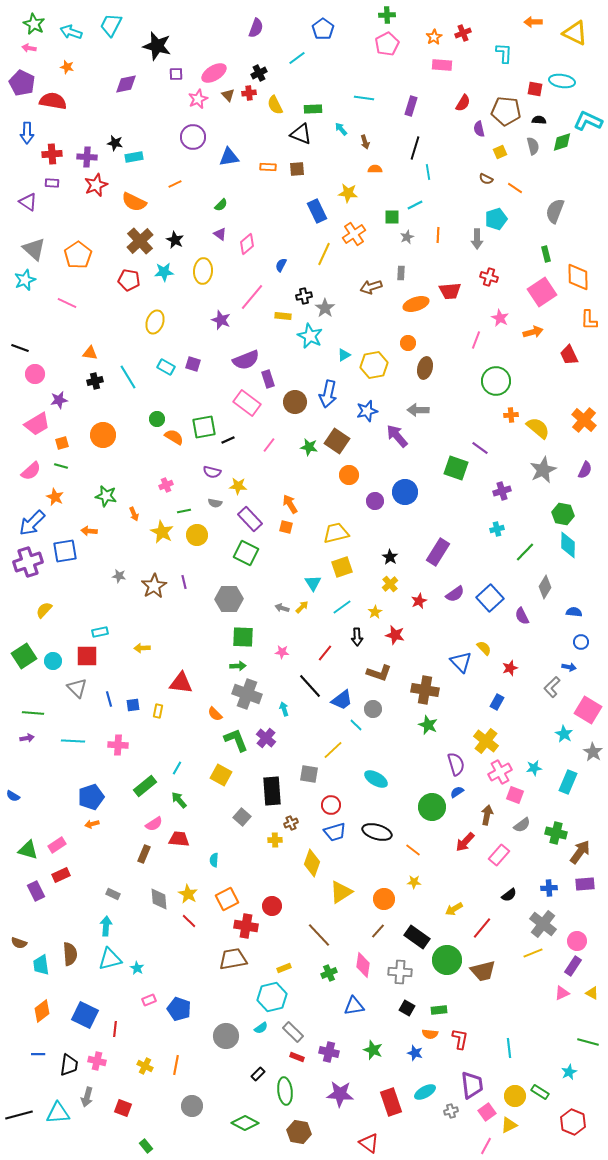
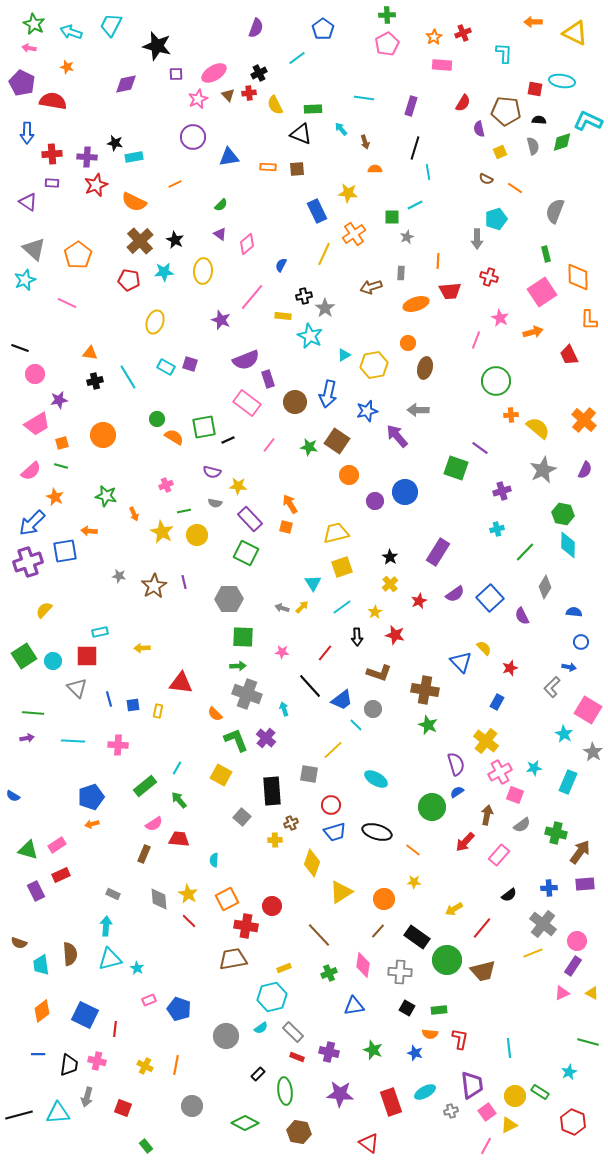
orange line at (438, 235): moved 26 px down
purple square at (193, 364): moved 3 px left
